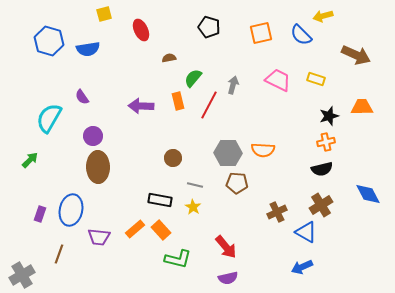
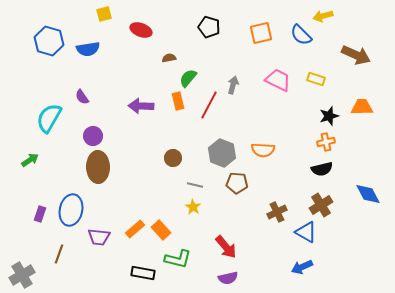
red ellipse at (141, 30): rotated 45 degrees counterclockwise
green semicircle at (193, 78): moved 5 px left
gray hexagon at (228, 153): moved 6 px left; rotated 20 degrees clockwise
green arrow at (30, 160): rotated 12 degrees clockwise
black rectangle at (160, 200): moved 17 px left, 73 px down
